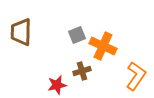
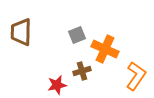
orange cross: moved 2 px right, 3 px down
